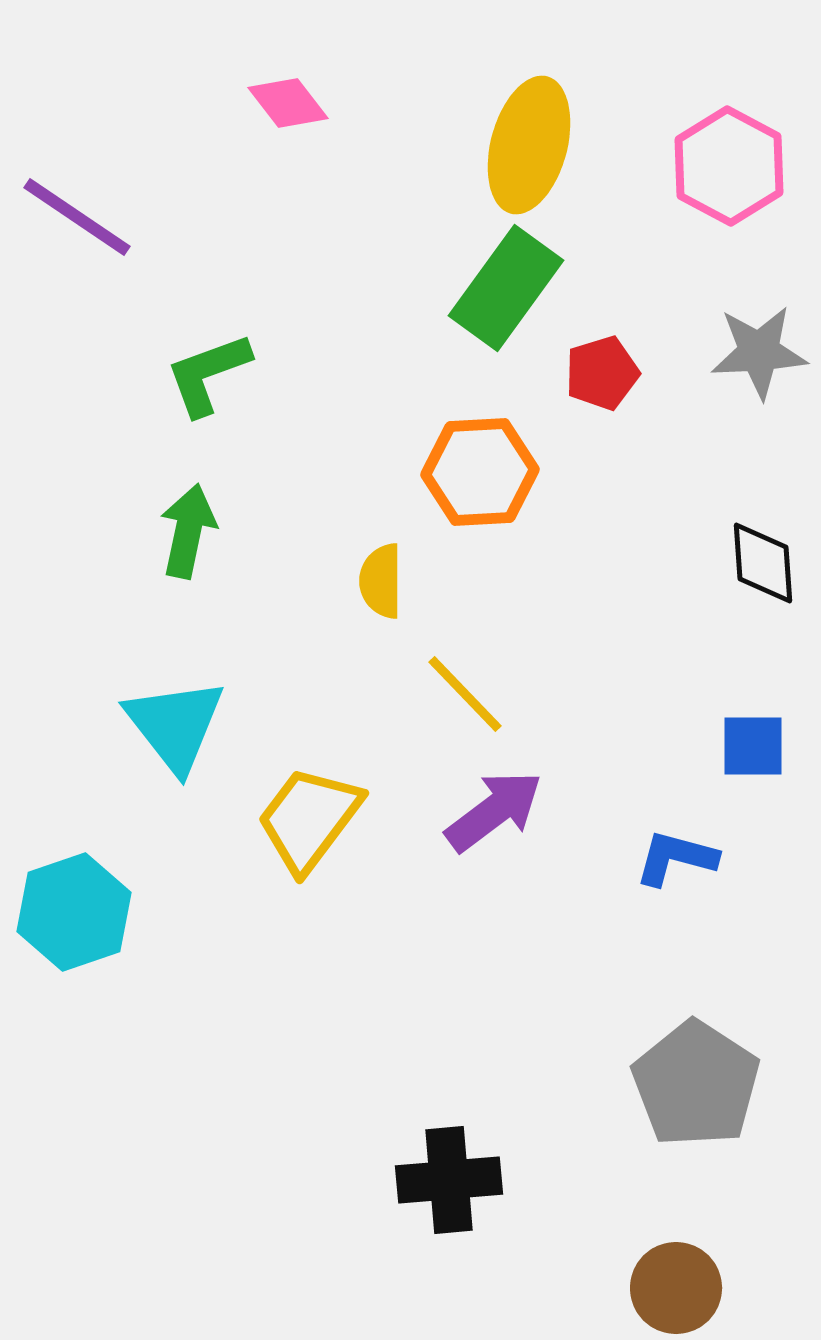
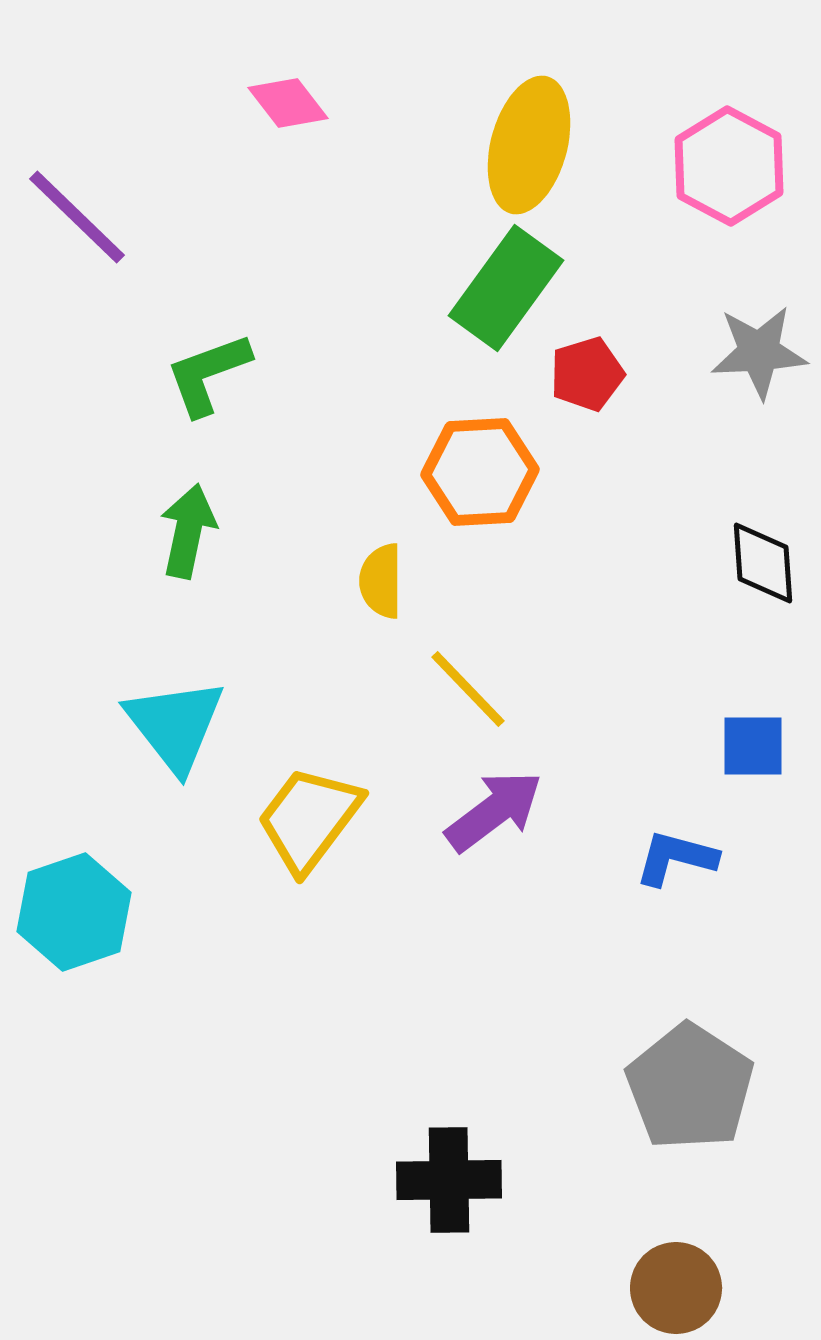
purple line: rotated 10 degrees clockwise
red pentagon: moved 15 px left, 1 px down
yellow line: moved 3 px right, 5 px up
gray pentagon: moved 6 px left, 3 px down
black cross: rotated 4 degrees clockwise
